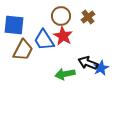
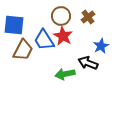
blue star: moved 22 px up
